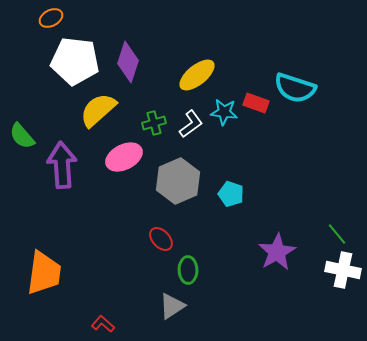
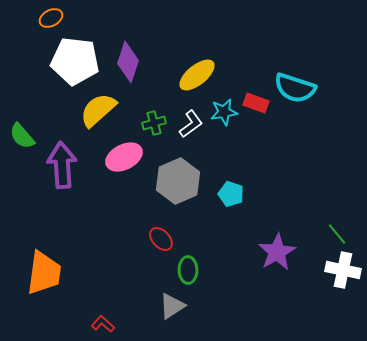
cyan star: rotated 16 degrees counterclockwise
